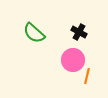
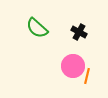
green semicircle: moved 3 px right, 5 px up
pink circle: moved 6 px down
